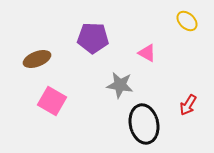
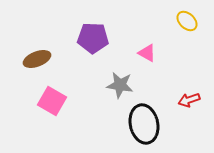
red arrow: moved 1 px right, 5 px up; rotated 40 degrees clockwise
